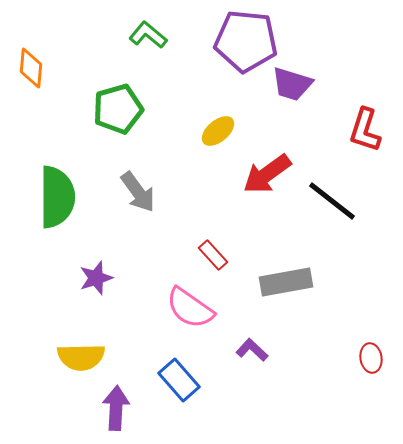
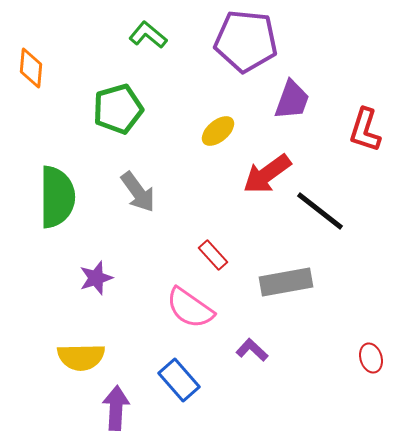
purple trapezoid: moved 16 px down; rotated 87 degrees counterclockwise
black line: moved 12 px left, 10 px down
red ellipse: rotated 8 degrees counterclockwise
